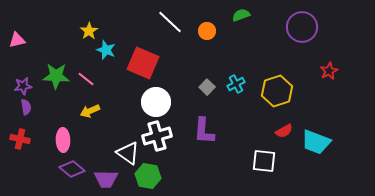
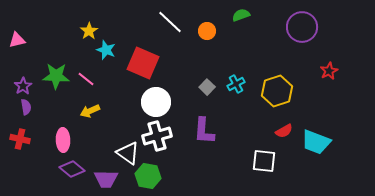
purple star: rotated 24 degrees counterclockwise
